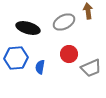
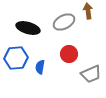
gray trapezoid: moved 6 px down
